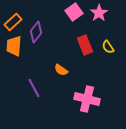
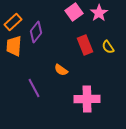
pink cross: rotated 15 degrees counterclockwise
